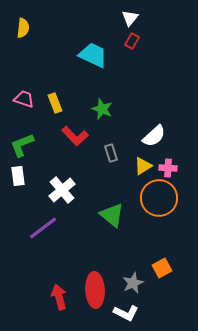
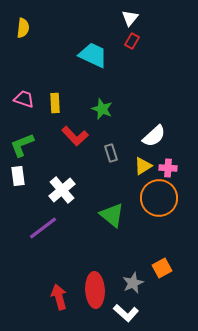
yellow rectangle: rotated 18 degrees clockwise
white L-shape: rotated 15 degrees clockwise
